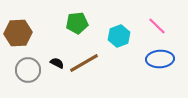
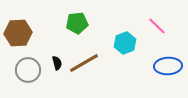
cyan hexagon: moved 6 px right, 7 px down
blue ellipse: moved 8 px right, 7 px down
black semicircle: rotated 48 degrees clockwise
